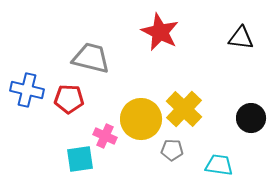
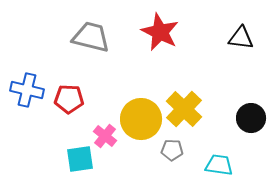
gray trapezoid: moved 21 px up
pink cross: rotated 15 degrees clockwise
